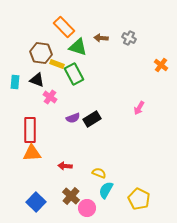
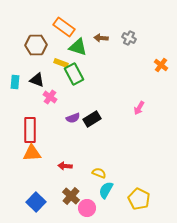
orange rectangle: rotated 10 degrees counterclockwise
brown hexagon: moved 5 px left, 8 px up; rotated 10 degrees counterclockwise
yellow rectangle: moved 4 px right, 1 px up
